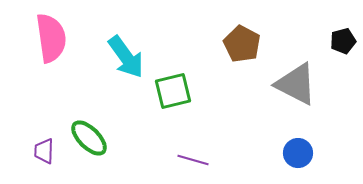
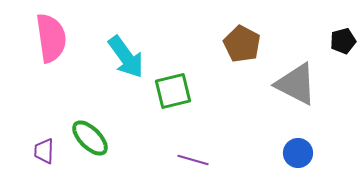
green ellipse: moved 1 px right
